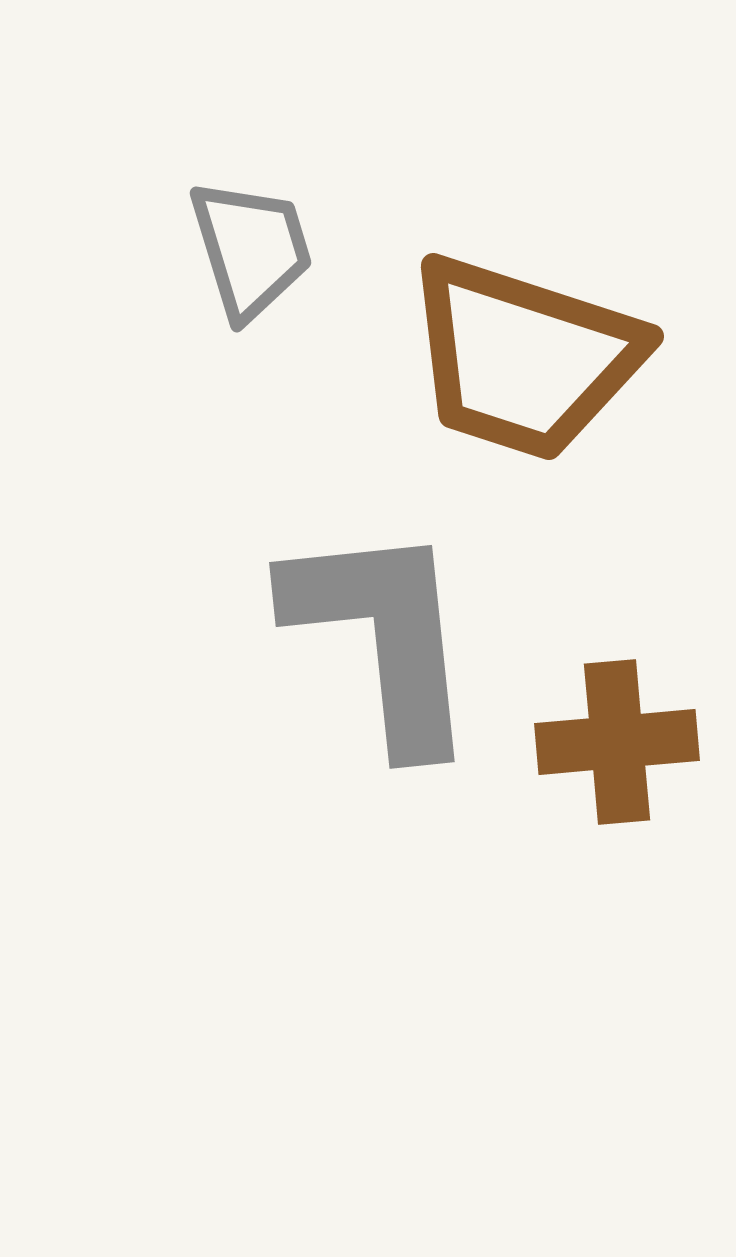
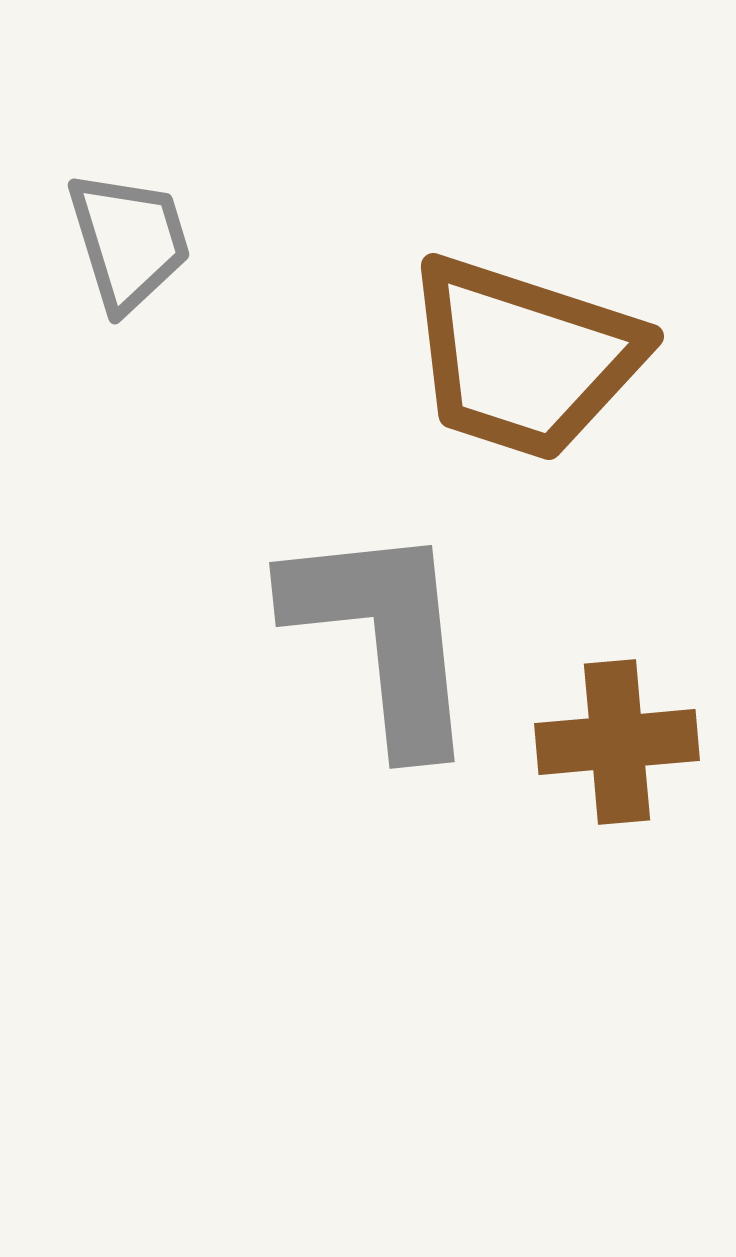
gray trapezoid: moved 122 px left, 8 px up
